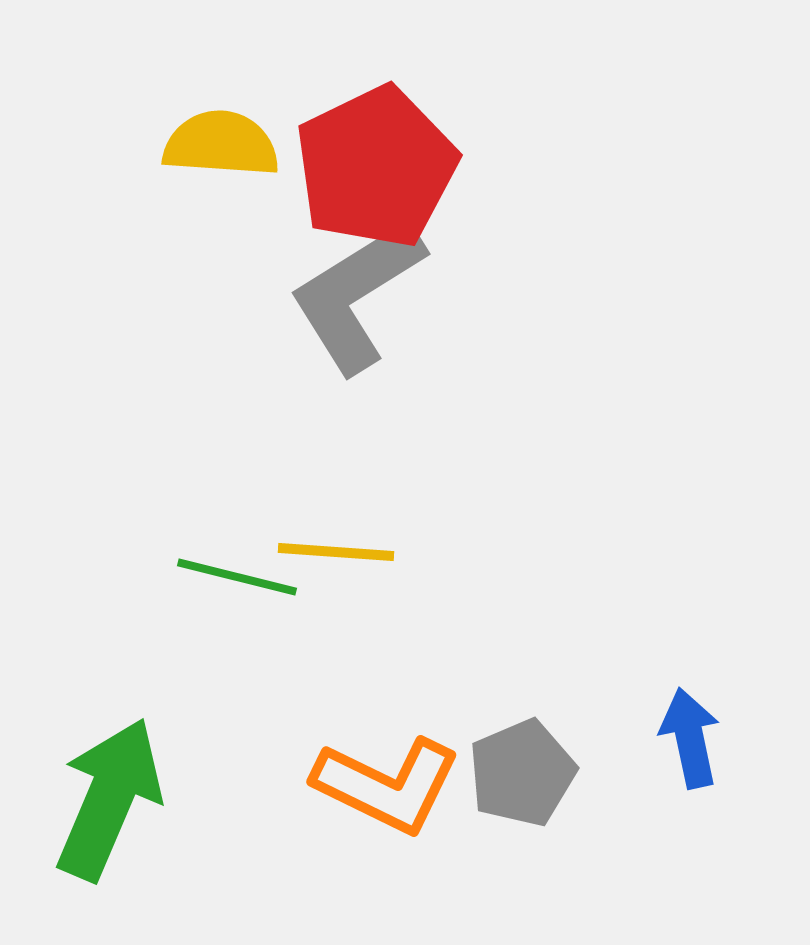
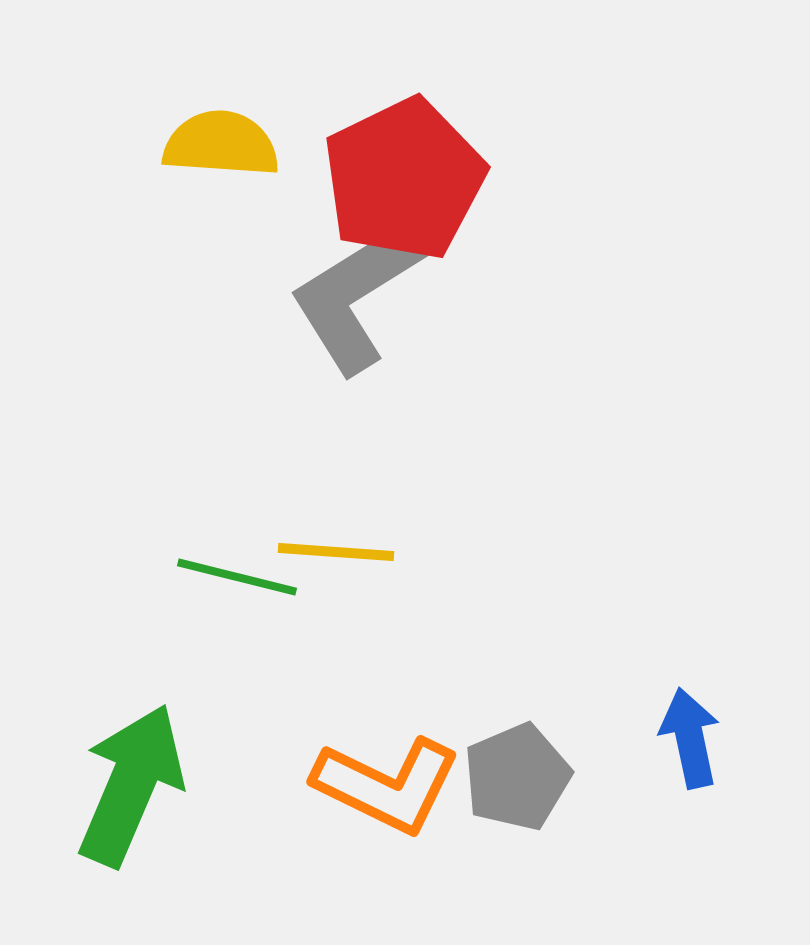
red pentagon: moved 28 px right, 12 px down
gray pentagon: moved 5 px left, 4 px down
green arrow: moved 22 px right, 14 px up
